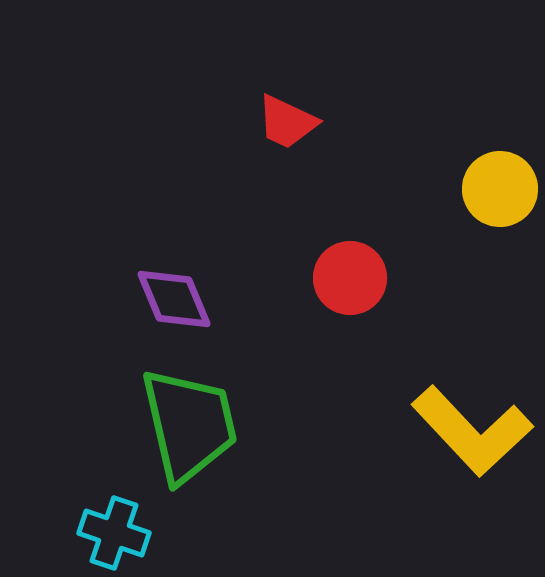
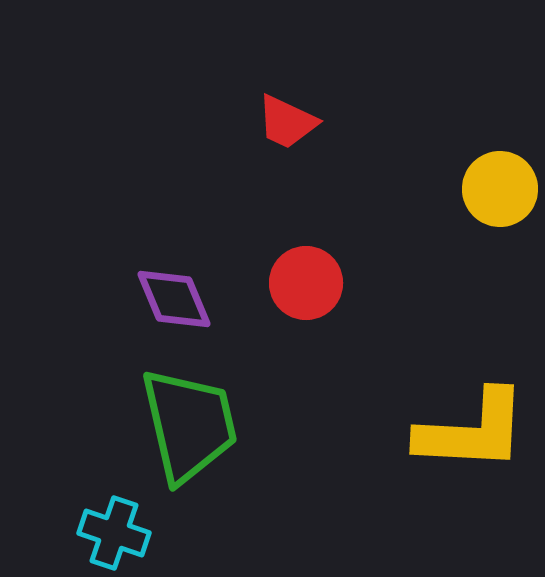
red circle: moved 44 px left, 5 px down
yellow L-shape: rotated 44 degrees counterclockwise
